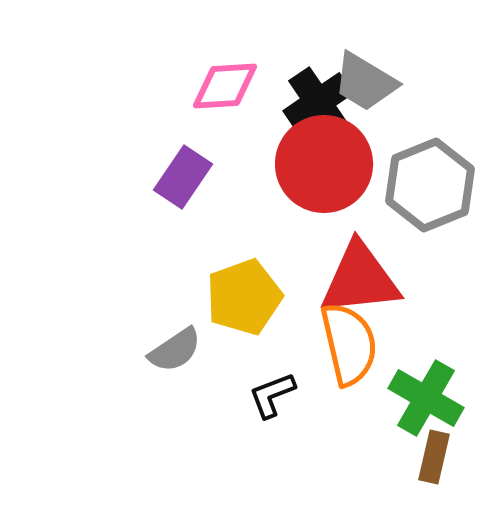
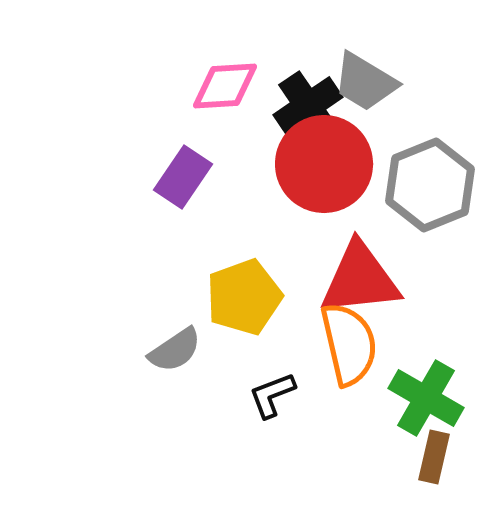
black cross: moved 10 px left, 4 px down
